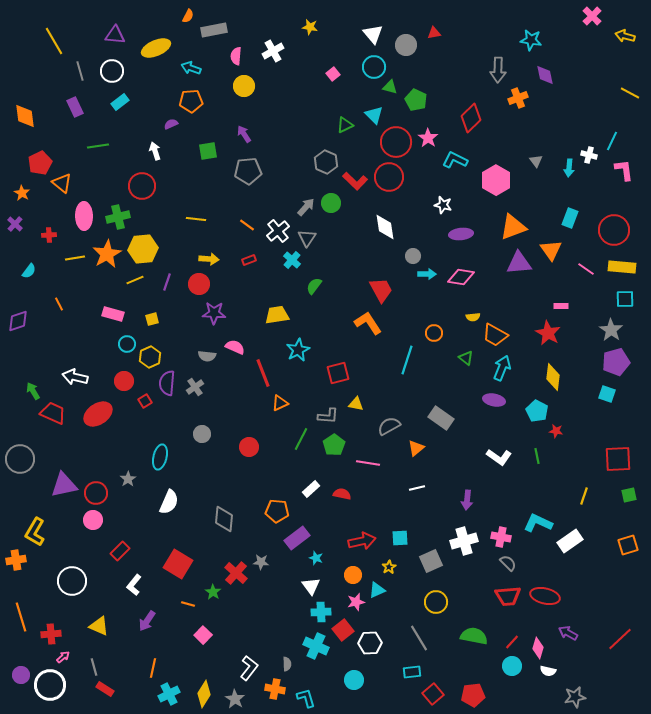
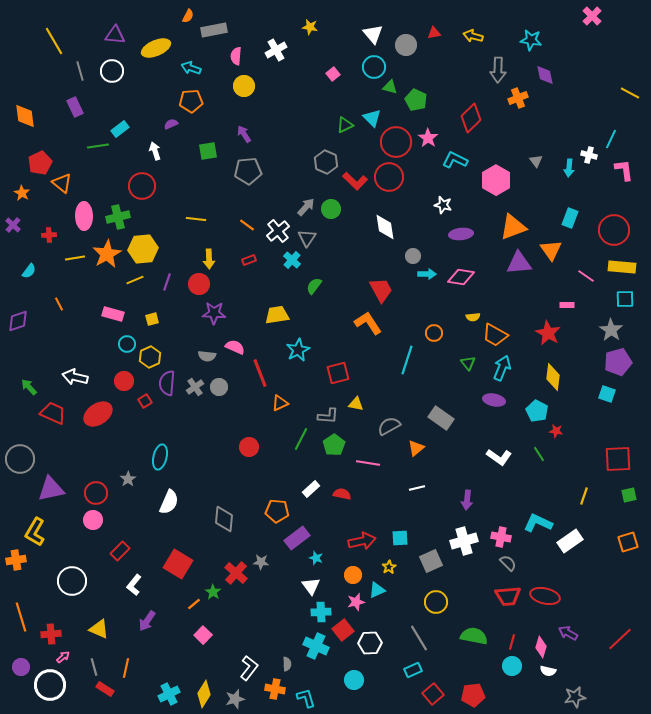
yellow arrow at (625, 36): moved 152 px left
white cross at (273, 51): moved 3 px right, 1 px up
cyan rectangle at (120, 102): moved 27 px down
cyan triangle at (374, 115): moved 2 px left, 3 px down
cyan line at (612, 141): moved 1 px left, 2 px up
green circle at (331, 203): moved 6 px down
purple cross at (15, 224): moved 2 px left, 1 px down
yellow arrow at (209, 259): rotated 84 degrees clockwise
pink line at (586, 269): moved 7 px down
pink rectangle at (561, 306): moved 6 px right, 1 px up
green triangle at (466, 358): moved 2 px right, 5 px down; rotated 14 degrees clockwise
purple pentagon at (616, 362): moved 2 px right
red line at (263, 373): moved 3 px left
green arrow at (33, 391): moved 4 px left, 4 px up; rotated 12 degrees counterclockwise
gray circle at (202, 434): moved 17 px right, 47 px up
green line at (537, 456): moved 2 px right, 2 px up; rotated 21 degrees counterclockwise
purple triangle at (64, 485): moved 13 px left, 4 px down
orange square at (628, 545): moved 3 px up
orange line at (188, 604): moved 6 px right; rotated 56 degrees counterclockwise
yellow triangle at (99, 626): moved 3 px down
red line at (512, 642): rotated 28 degrees counterclockwise
pink diamond at (538, 648): moved 3 px right, 1 px up
orange line at (153, 668): moved 27 px left
cyan rectangle at (412, 672): moved 1 px right, 2 px up; rotated 18 degrees counterclockwise
purple circle at (21, 675): moved 8 px up
gray star at (235, 699): rotated 24 degrees clockwise
